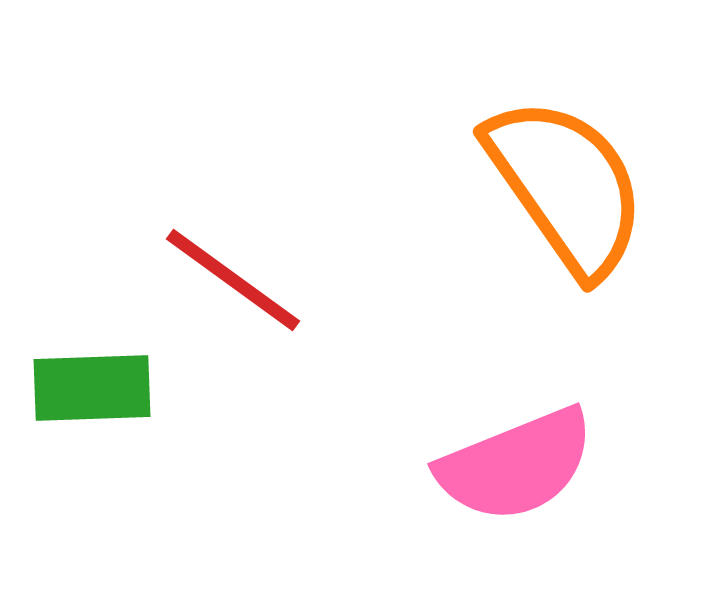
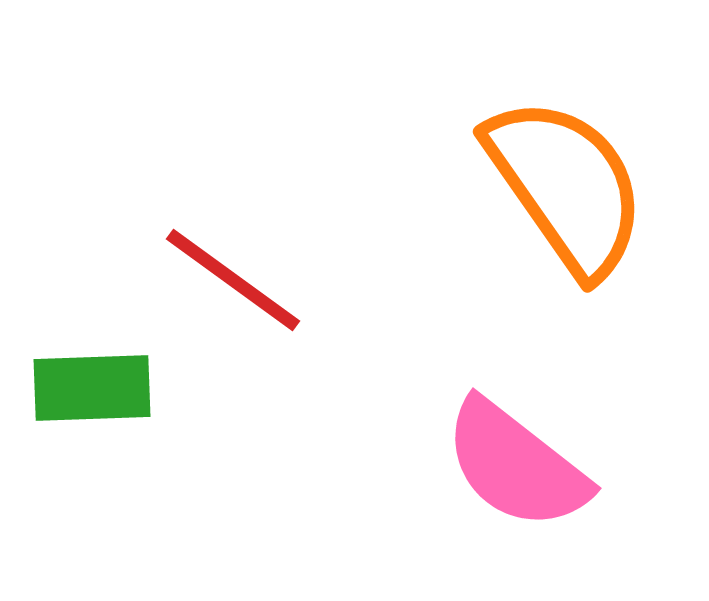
pink semicircle: rotated 60 degrees clockwise
